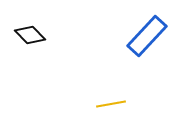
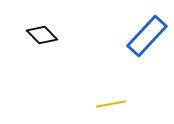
black diamond: moved 12 px right
